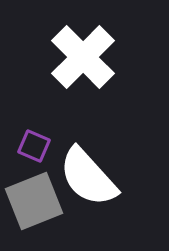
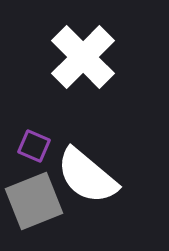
white semicircle: moved 1 px left, 1 px up; rotated 8 degrees counterclockwise
